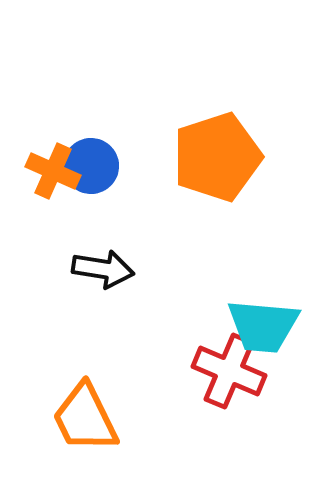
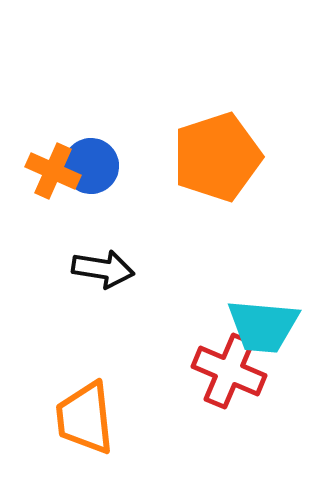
orange trapezoid: rotated 20 degrees clockwise
